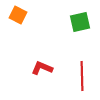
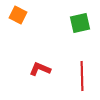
green square: moved 1 px down
red L-shape: moved 2 px left, 1 px down
